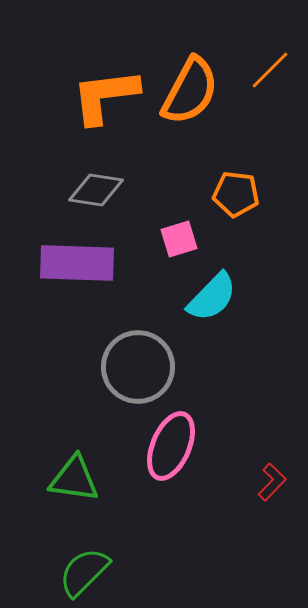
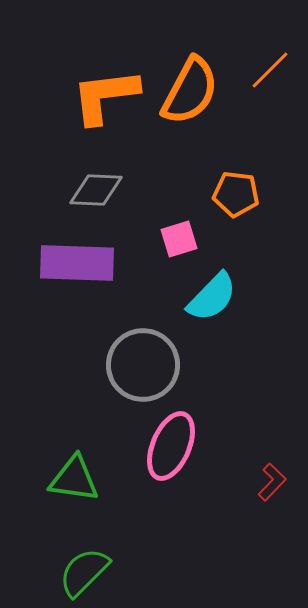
gray diamond: rotated 6 degrees counterclockwise
gray circle: moved 5 px right, 2 px up
